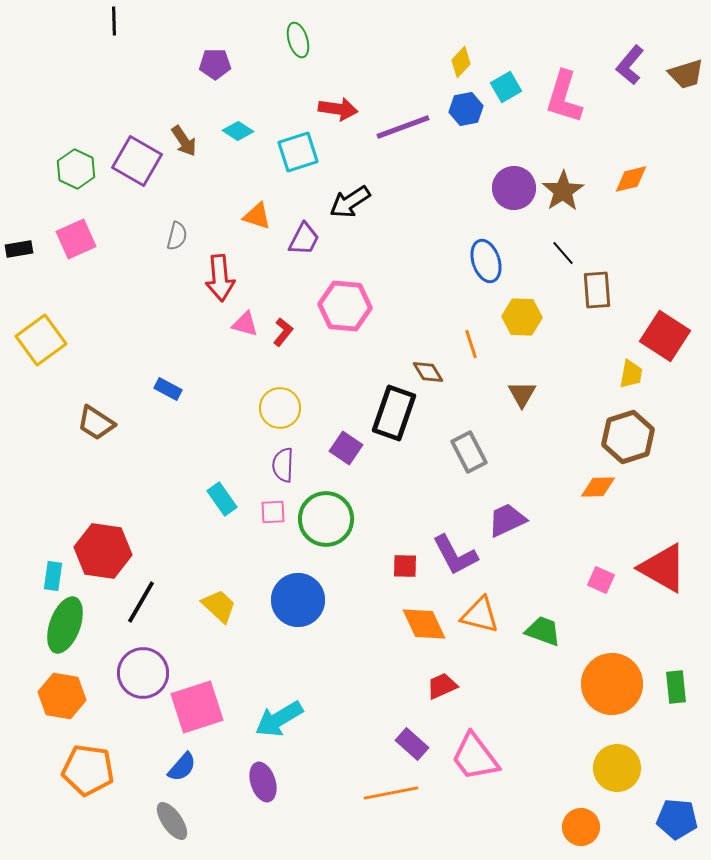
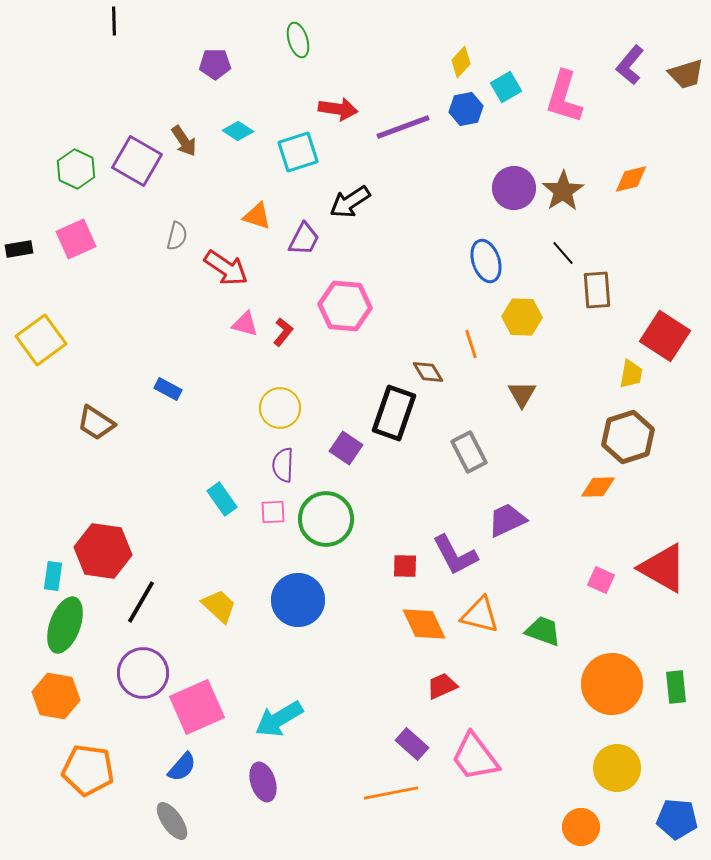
red arrow at (220, 278): moved 6 px right, 10 px up; rotated 51 degrees counterclockwise
orange hexagon at (62, 696): moved 6 px left
pink square at (197, 707): rotated 6 degrees counterclockwise
